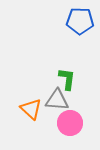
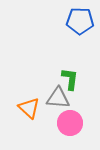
green L-shape: moved 3 px right
gray triangle: moved 1 px right, 2 px up
orange triangle: moved 2 px left, 1 px up
